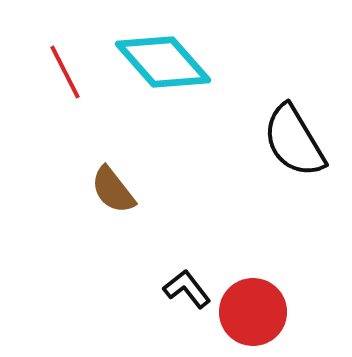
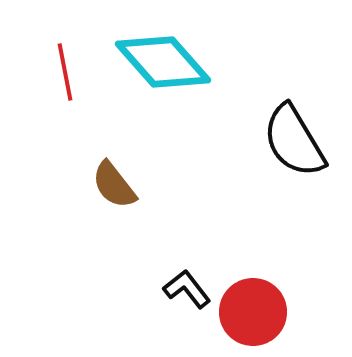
red line: rotated 16 degrees clockwise
brown semicircle: moved 1 px right, 5 px up
